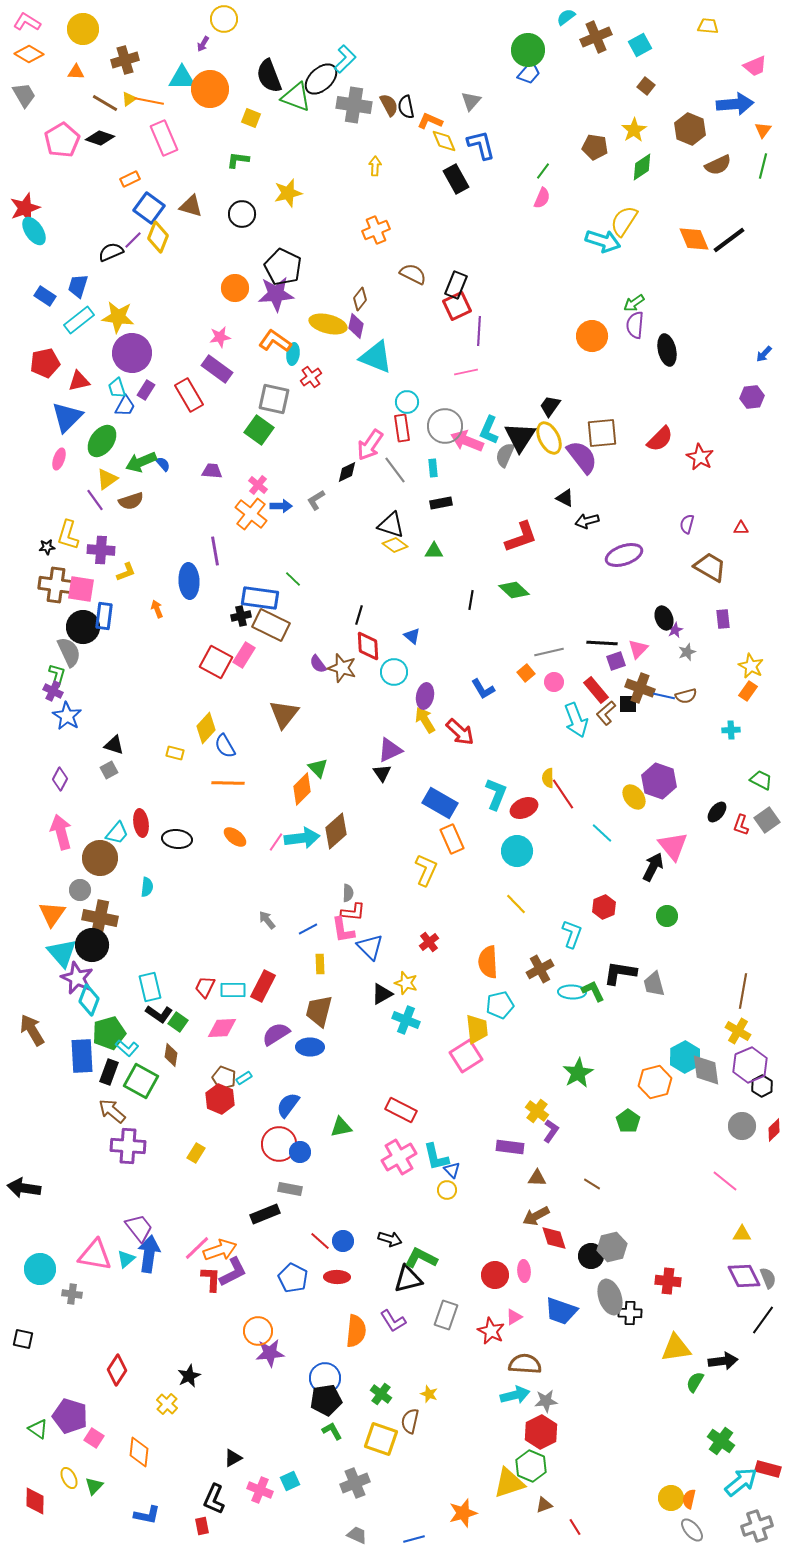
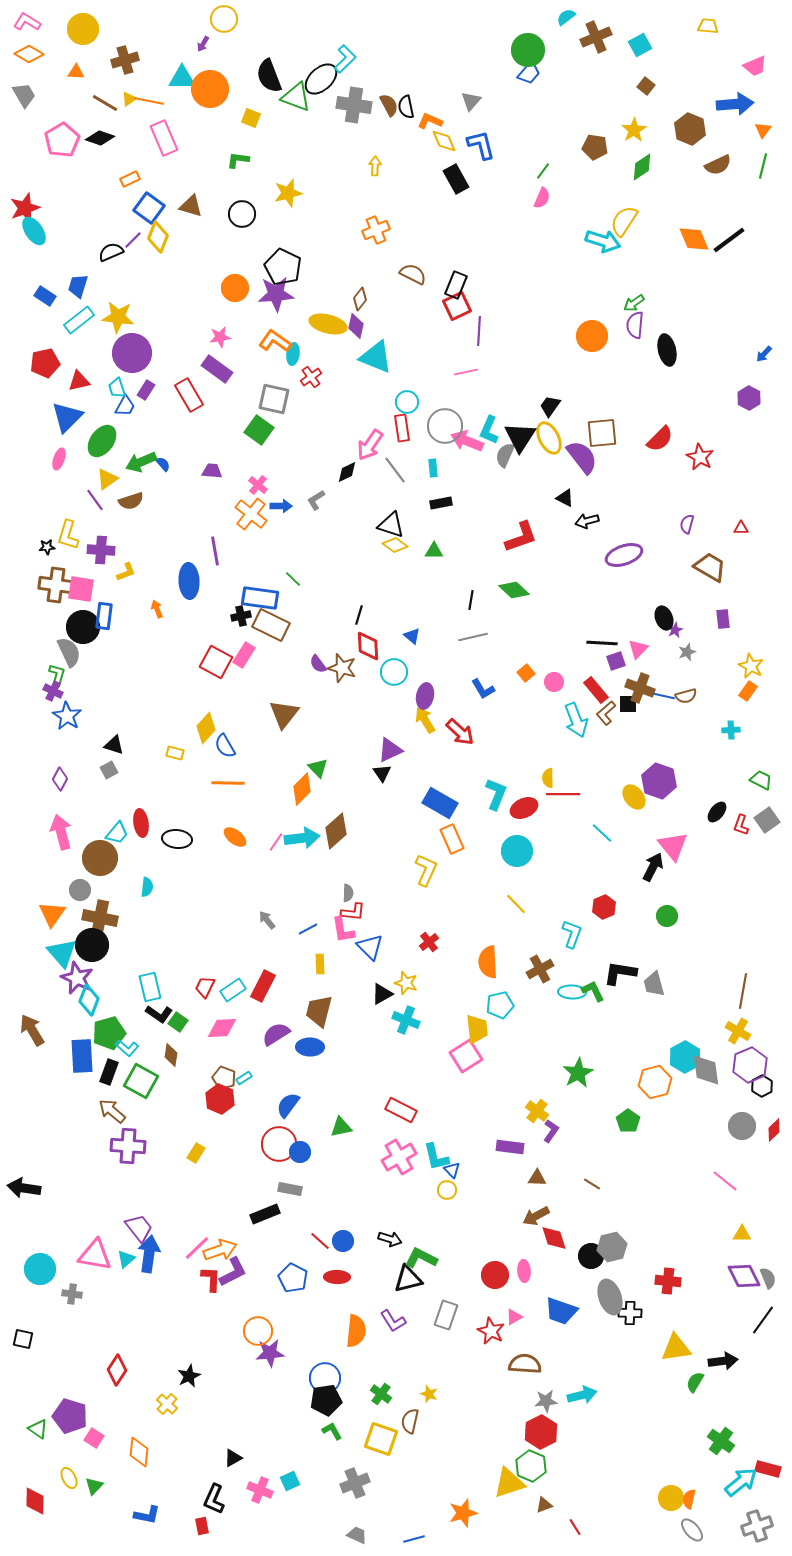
purple hexagon at (752, 397): moved 3 px left, 1 px down; rotated 25 degrees counterclockwise
gray line at (549, 652): moved 76 px left, 15 px up
red line at (563, 794): rotated 56 degrees counterclockwise
cyan rectangle at (233, 990): rotated 35 degrees counterclockwise
cyan arrow at (515, 1395): moved 67 px right
